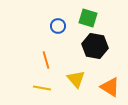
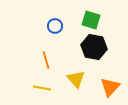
green square: moved 3 px right, 2 px down
blue circle: moved 3 px left
black hexagon: moved 1 px left, 1 px down
orange triangle: rotated 40 degrees clockwise
